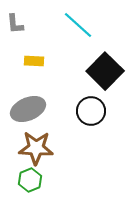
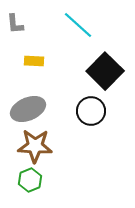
brown star: moved 1 px left, 2 px up
